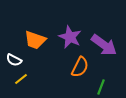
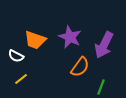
purple arrow: rotated 80 degrees clockwise
white semicircle: moved 2 px right, 4 px up
orange semicircle: rotated 10 degrees clockwise
